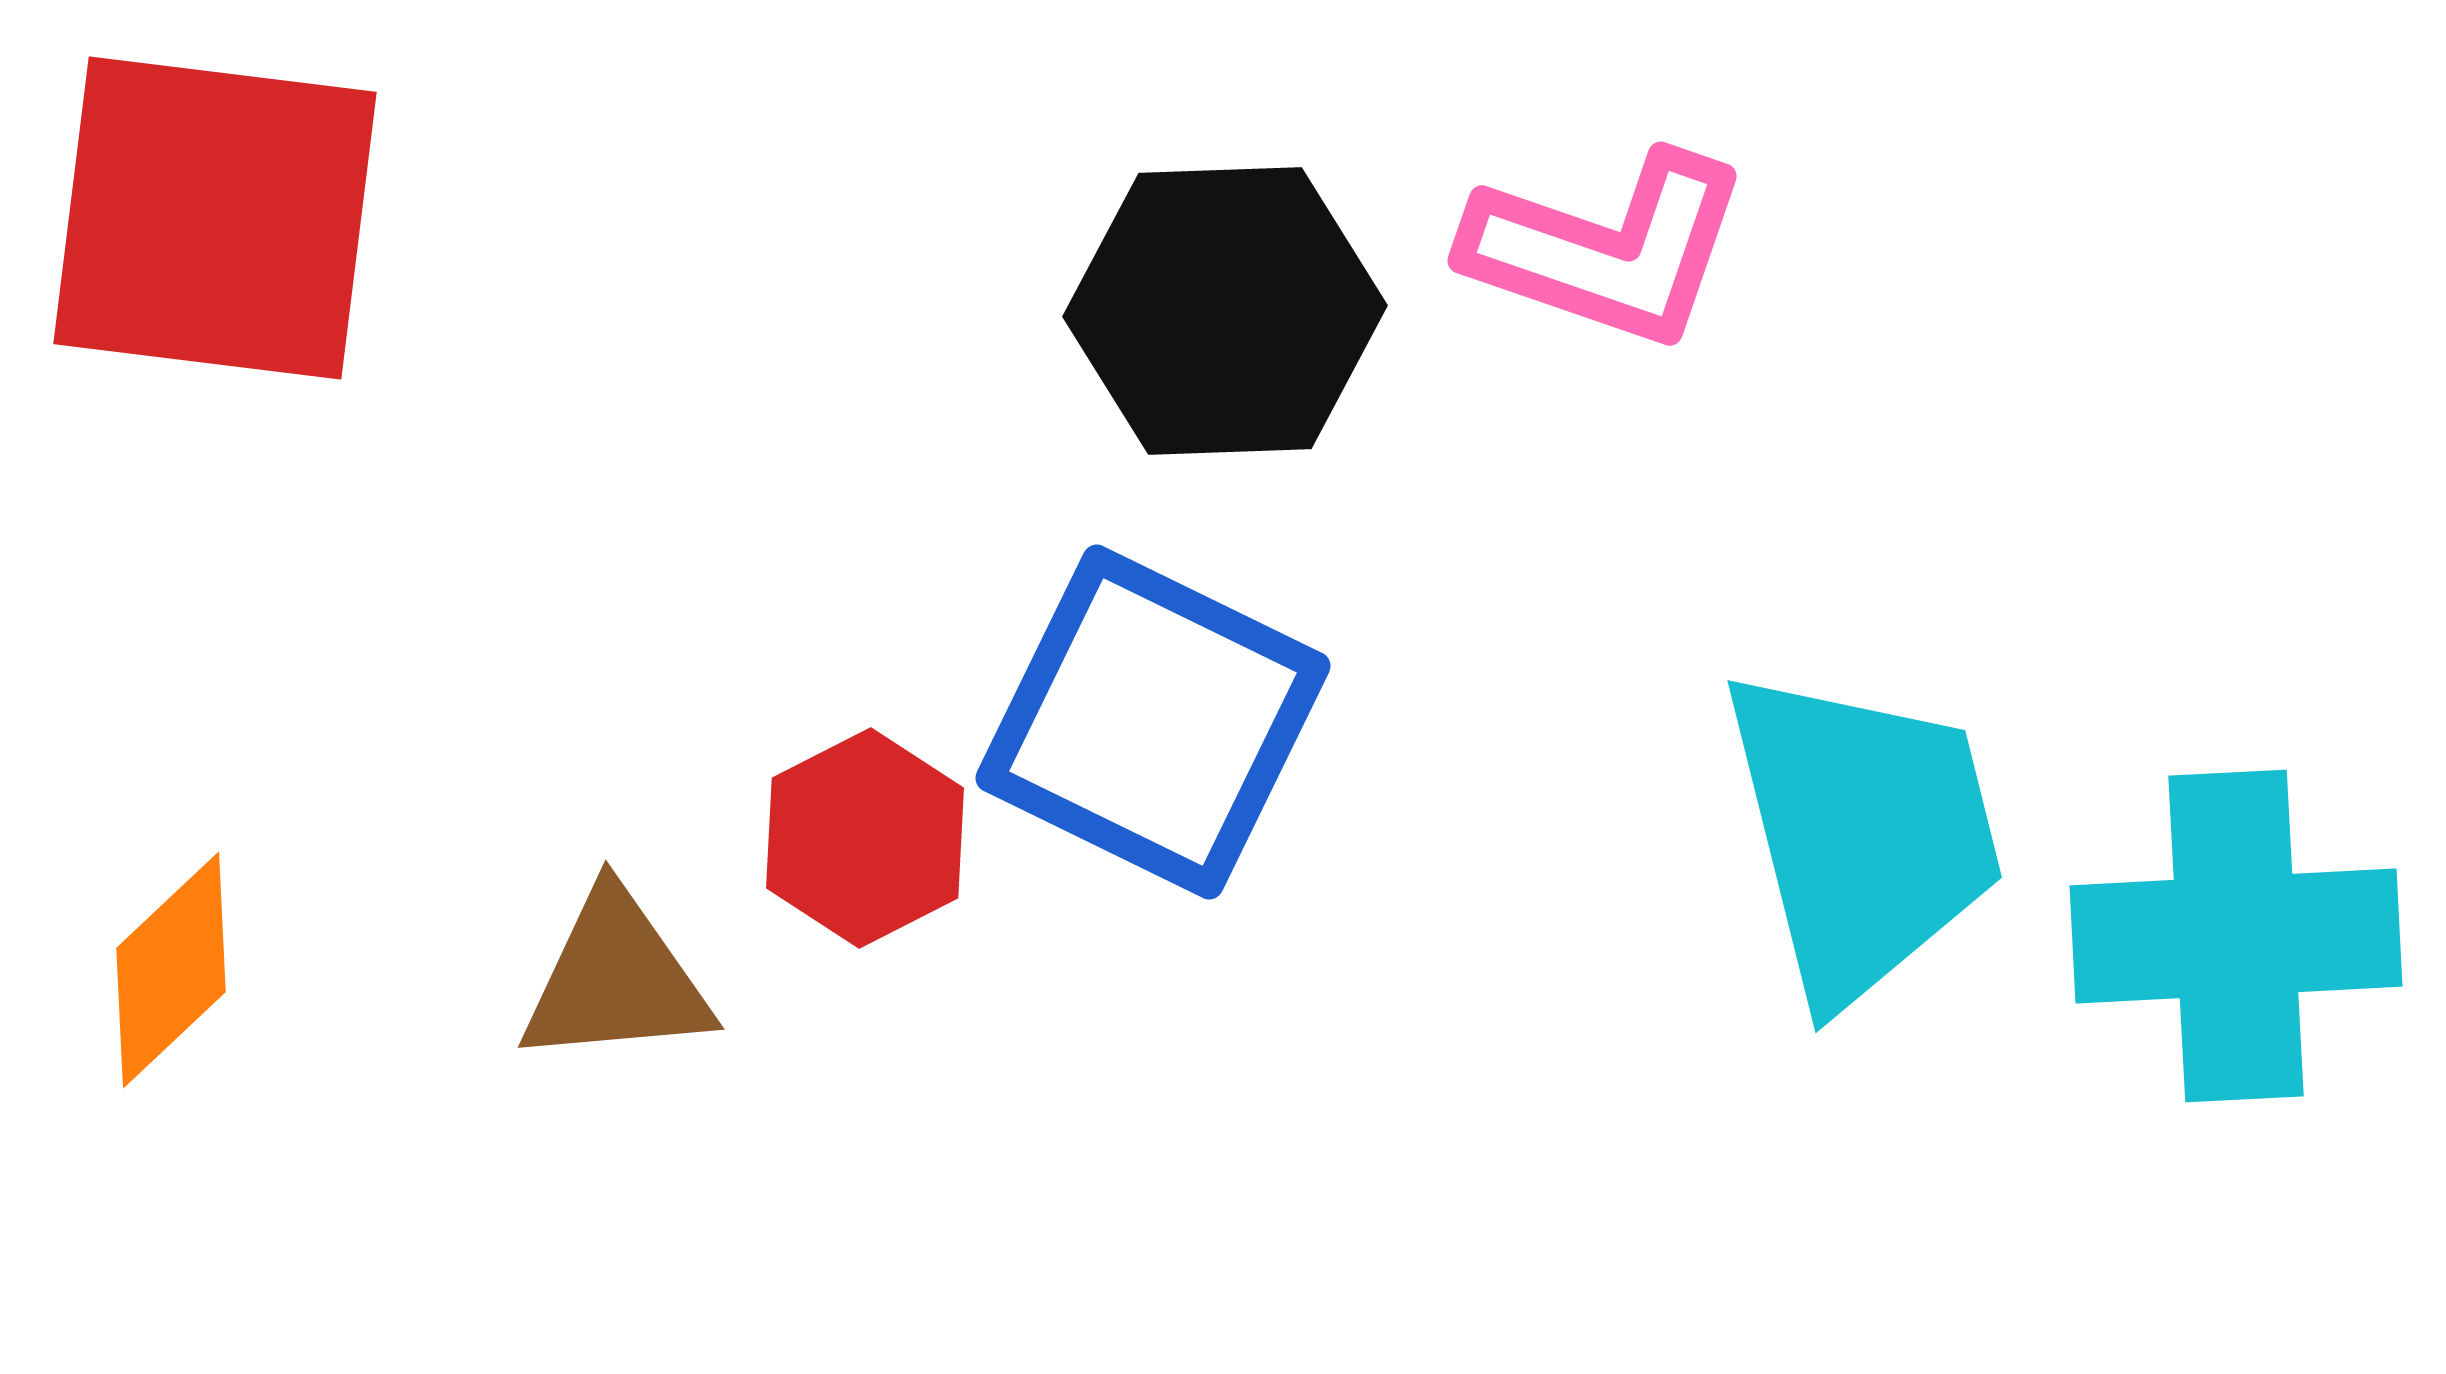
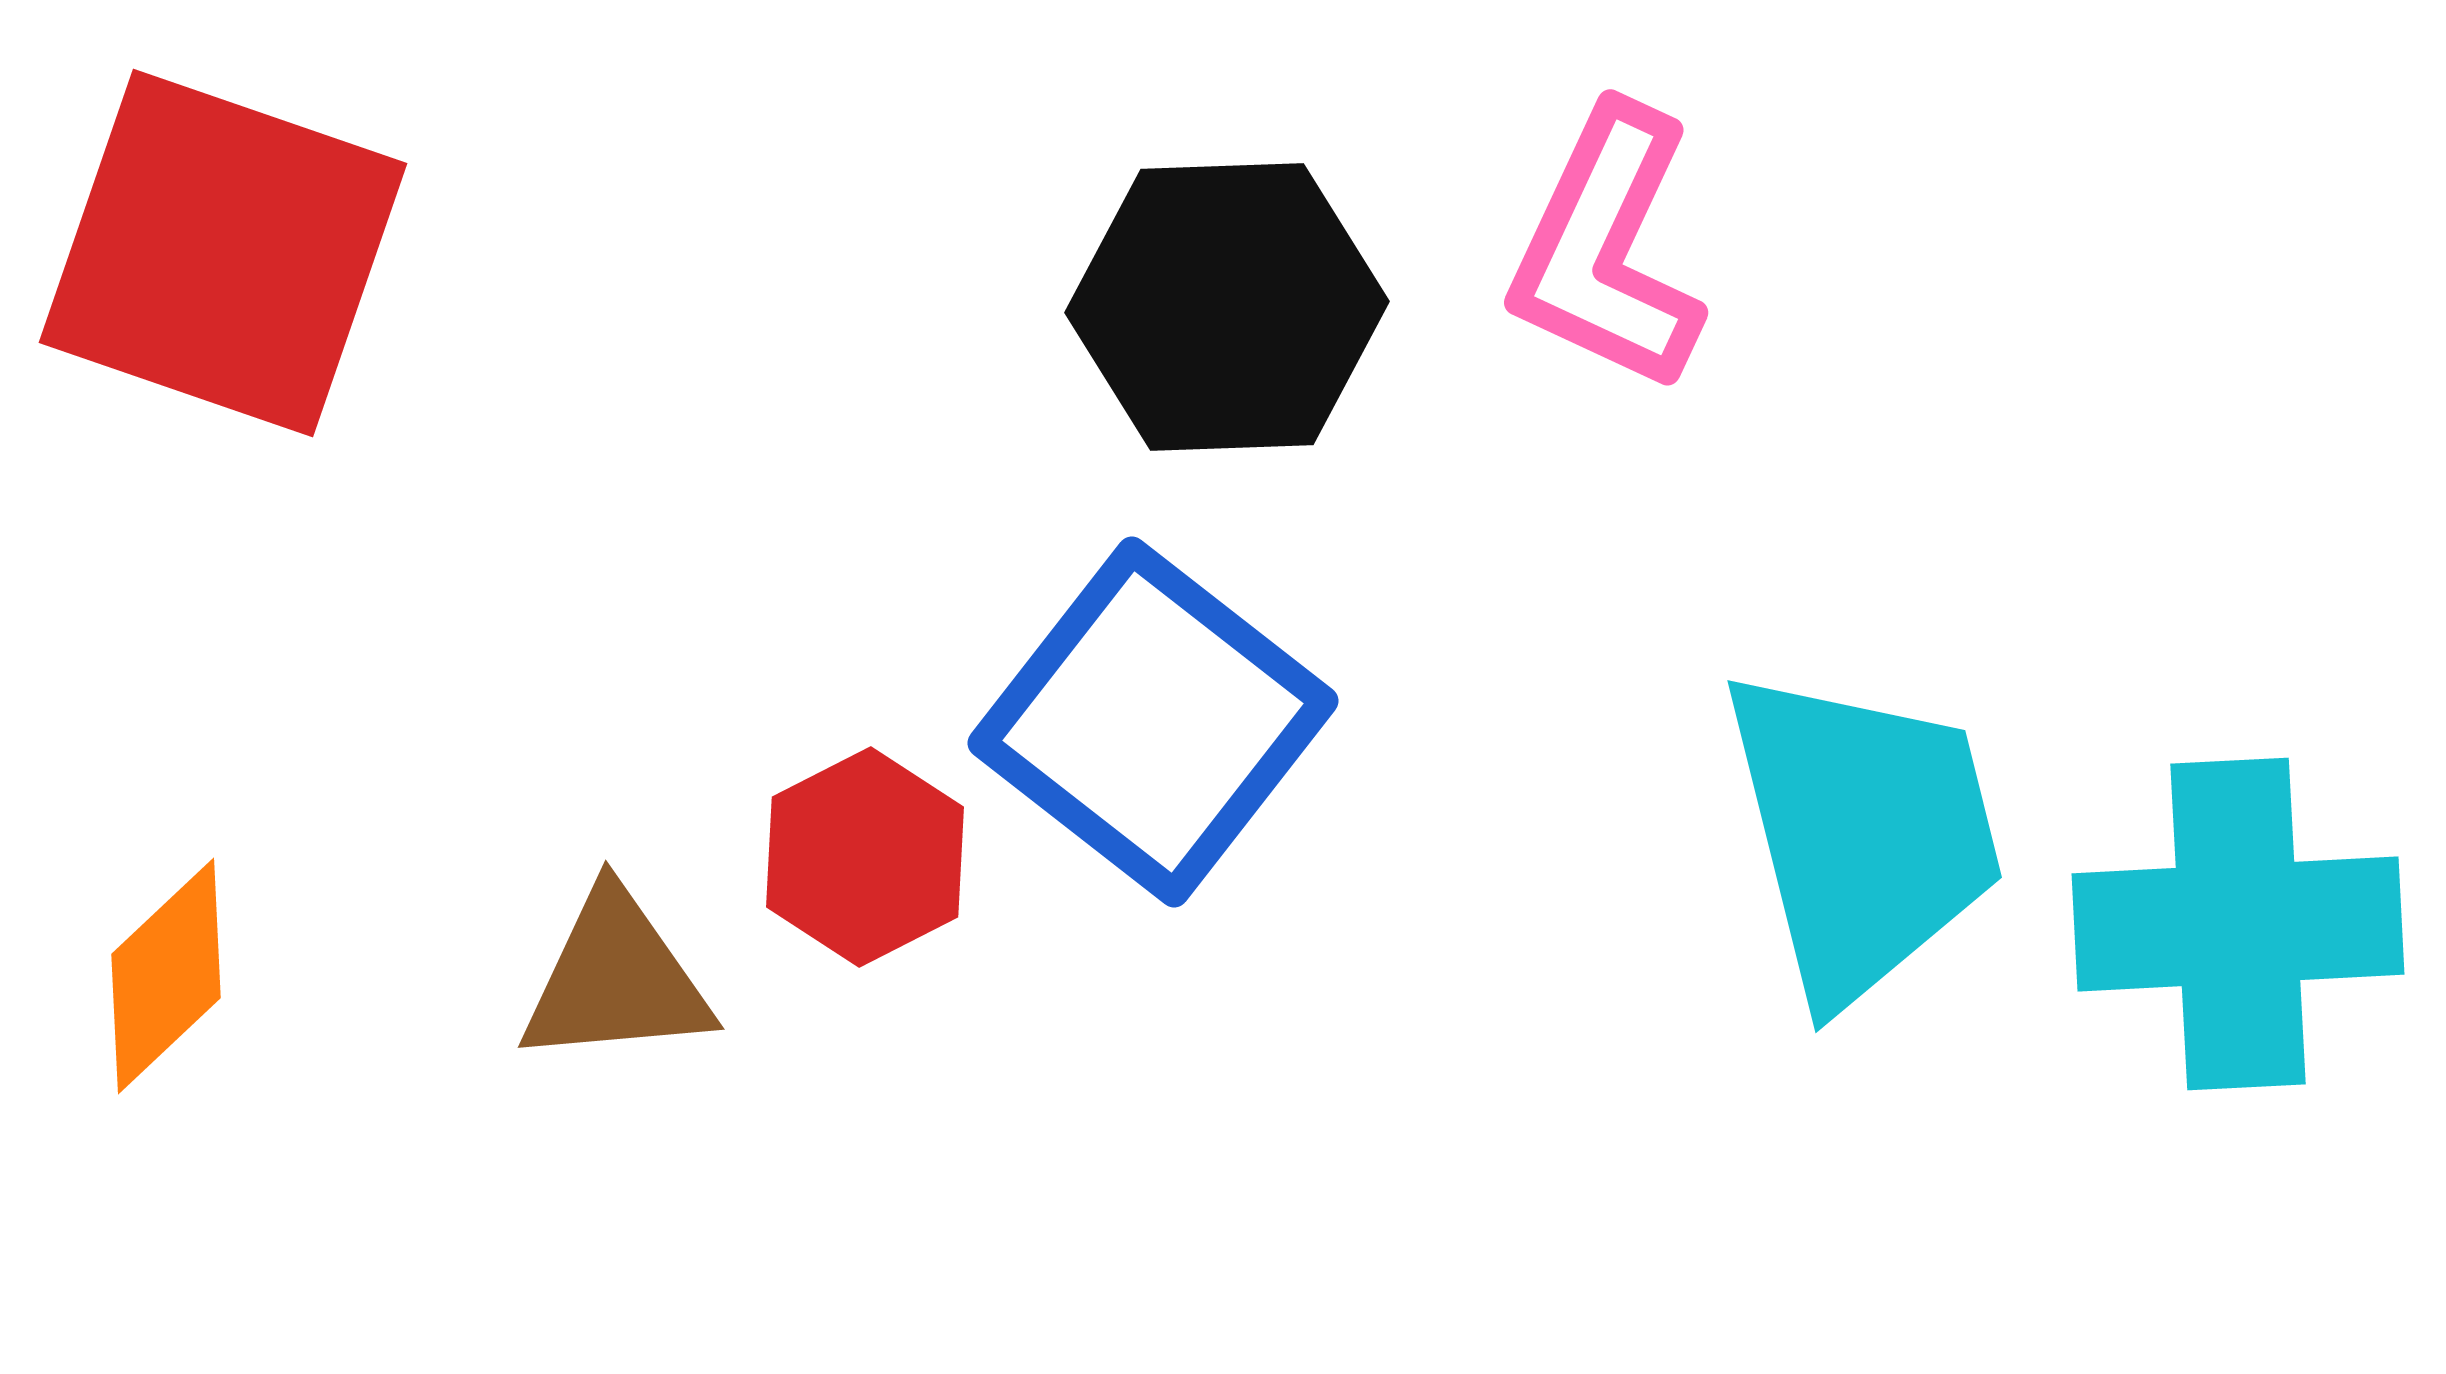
red square: moved 8 px right, 35 px down; rotated 12 degrees clockwise
pink L-shape: rotated 96 degrees clockwise
black hexagon: moved 2 px right, 4 px up
blue square: rotated 12 degrees clockwise
red hexagon: moved 19 px down
cyan cross: moved 2 px right, 12 px up
orange diamond: moved 5 px left, 6 px down
